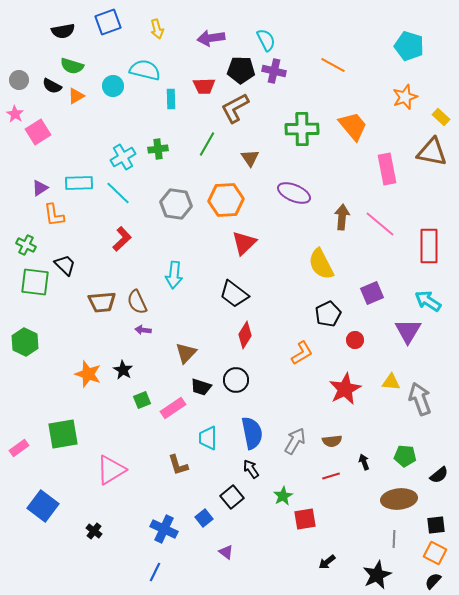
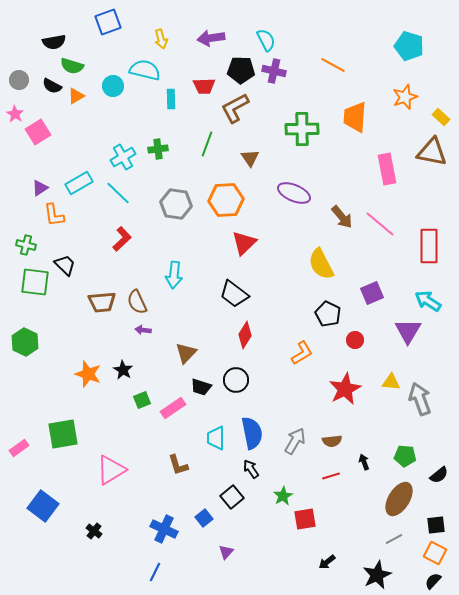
yellow arrow at (157, 29): moved 4 px right, 10 px down
black semicircle at (63, 31): moved 9 px left, 11 px down
orange trapezoid at (353, 126): moved 2 px right, 9 px up; rotated 136 degrees counterclockwise
green line at (207, 144): rotated 10 degrees counterclockwise
cyan rectangle at (79, 183): rotated 28 degrees counterclockwise
brown arrow at (342, 217): rotated 135 degrees clockwise
green cross at (26, 245): rotated 12 degrees counterclockwise
black pentagon at (328, 314): rotated 20 degrees counterclockwise
cyan trapezoid at (208, 438): moved 8 px right
brown ellipse at (399, 499): rotated 52 degrees counterclockwise
gray line at (394, 539): rotated 60 degrees clockwise
purple triangle at (226, 552): rotated 35 degrees clockwise
